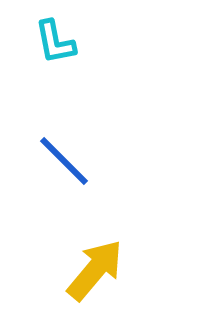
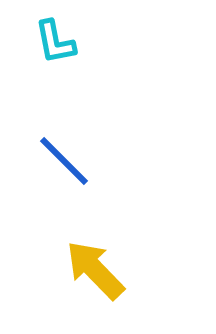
yellow arrow: rotated 84 degrees counterclockwise
